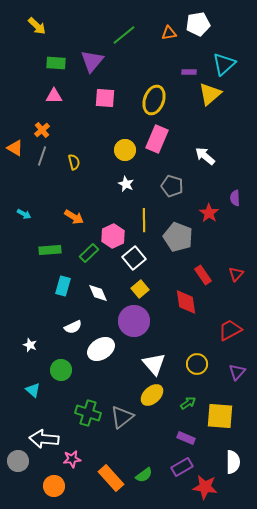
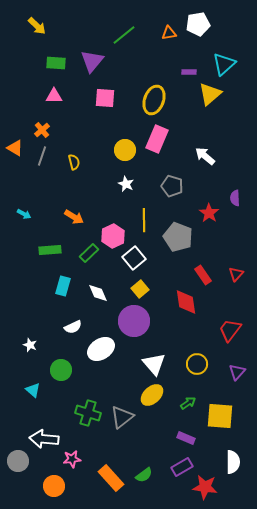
red trapezoid at (230, 330): rotated 25 degrees counterclockwise
